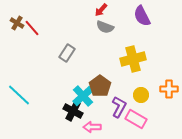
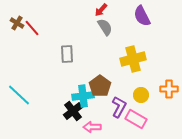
gray semicircle: rotated 144 degrees counterclockwise
gray rectangle: moved 1 px down; rotated 36 degrees counterclockwise
cyan cross: rotated 35 degrees clockwise
black cross: rotated 24 degrees clockwise
